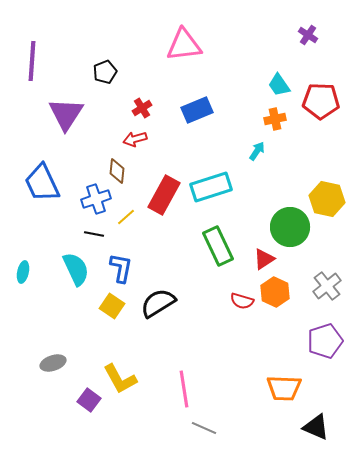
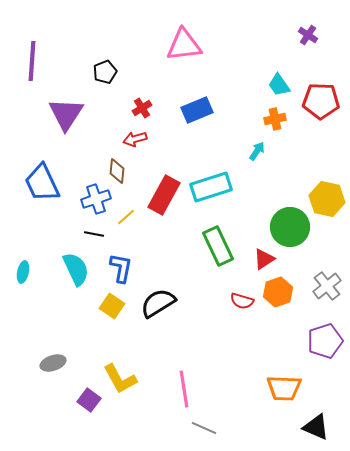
orange hexagon: moved 3 px right; rotated 16 degrees clockwise
